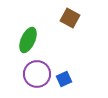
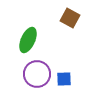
blue square: rotated 21 degrees clockwise
